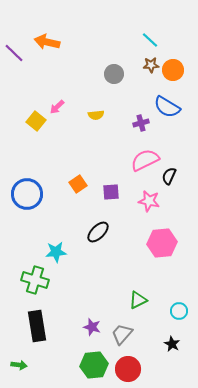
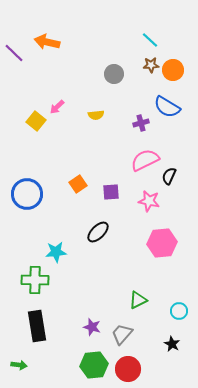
green cross: rotated 16 degrees counterclockwise
